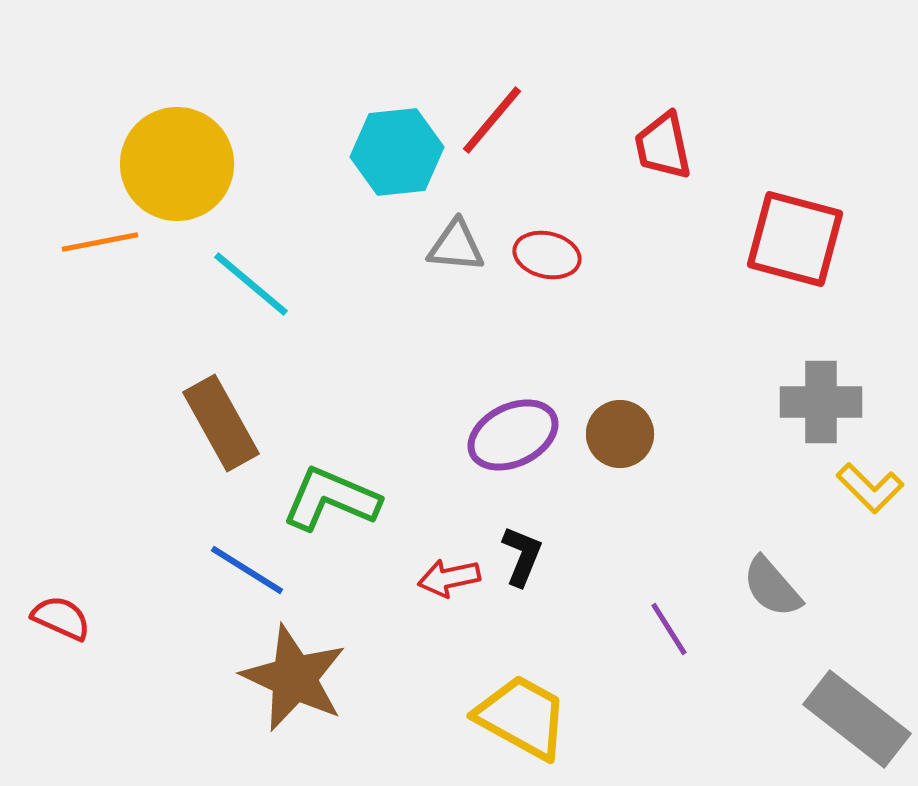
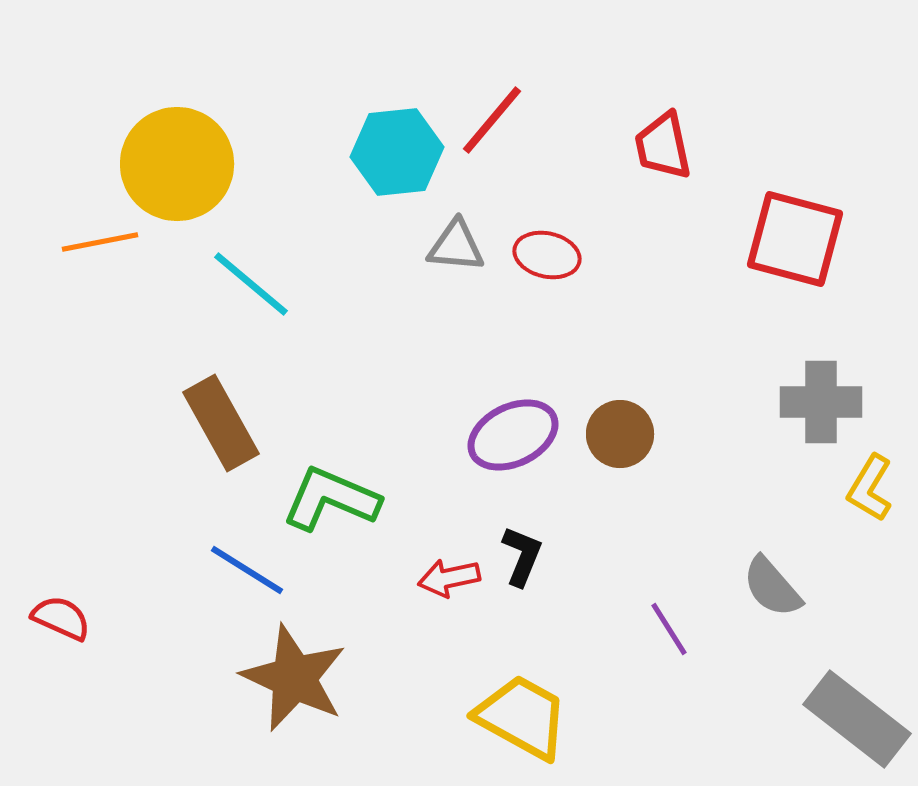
yellow L-shape: rotated 76 degrees clockwise
